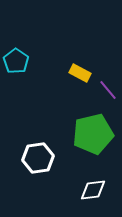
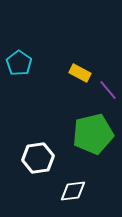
cyan pentagon: moved 3 px right, 2 px down
white diamond: moved 20 px left, 1 px down
